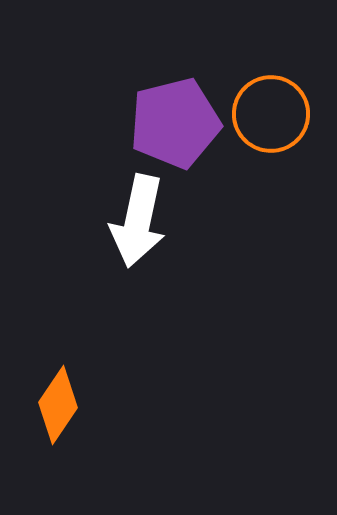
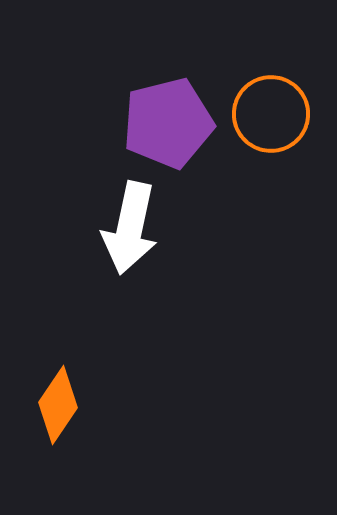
purple pentagon: moved 7 px left
white arrow: moved 8 px left, 7 px down
